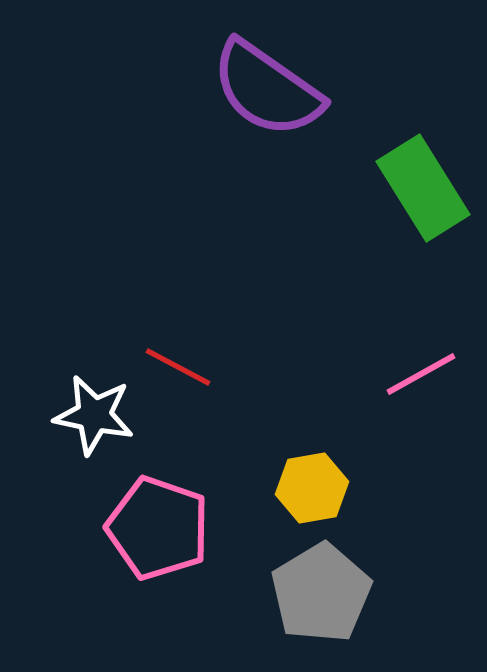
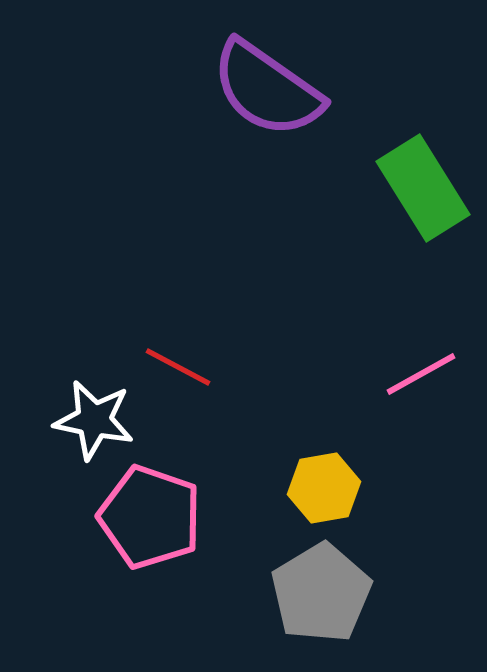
white star: moved 5 px down
yellow hexagon: moved 12 px right
pink pentagon: moved 8 px left, 11 px up
